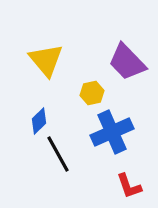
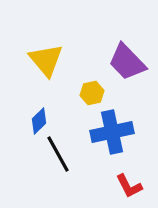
blue cross: rotated 12 degrees clockwise
red L-shape: rotated 8 degrees counterclockwise
